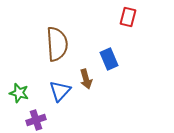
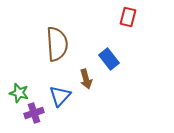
blue rectangle: rotated 15 degrees counterclockwise
blue triangle: moved 5 px down
purple cross: moved 2 px left, 7 px up
